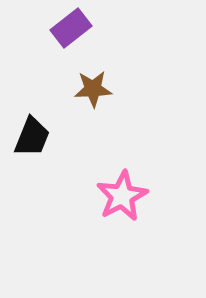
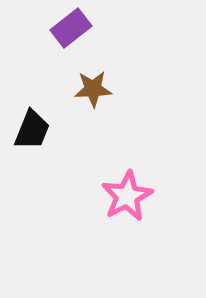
black trapezoid: moved 7 px up
pink star: moved 5 px right
